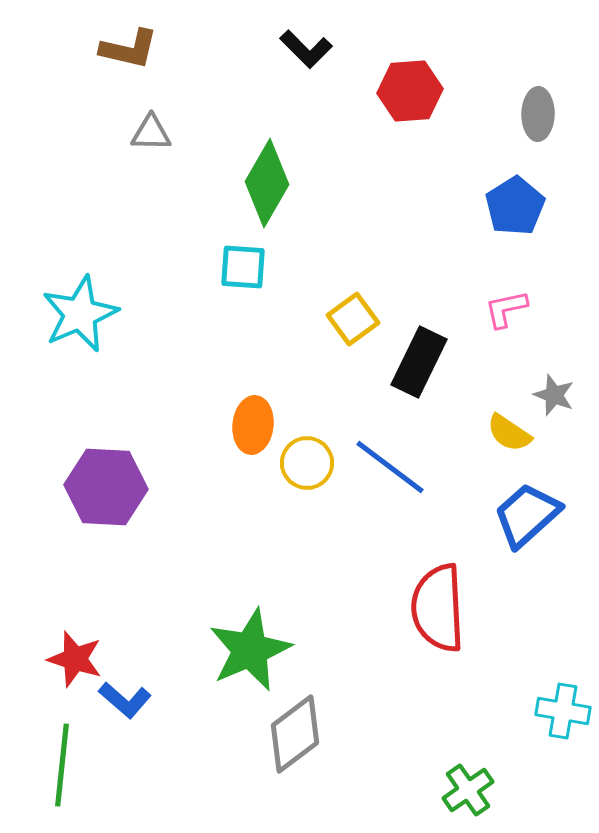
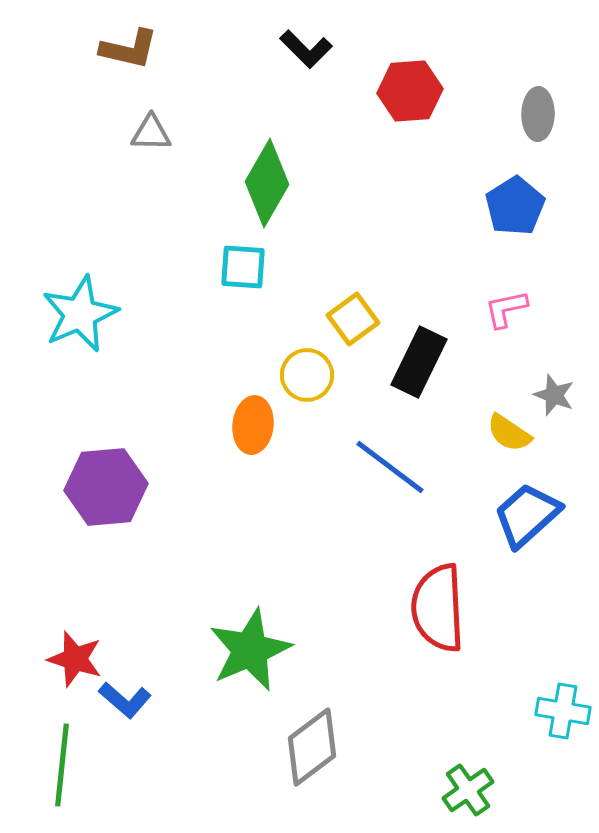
yellow circle: moved 88 px up
purple hexagon: rotated 8 degrees counterclockwise
gray diamond: moved 17 px right, 13 px down
